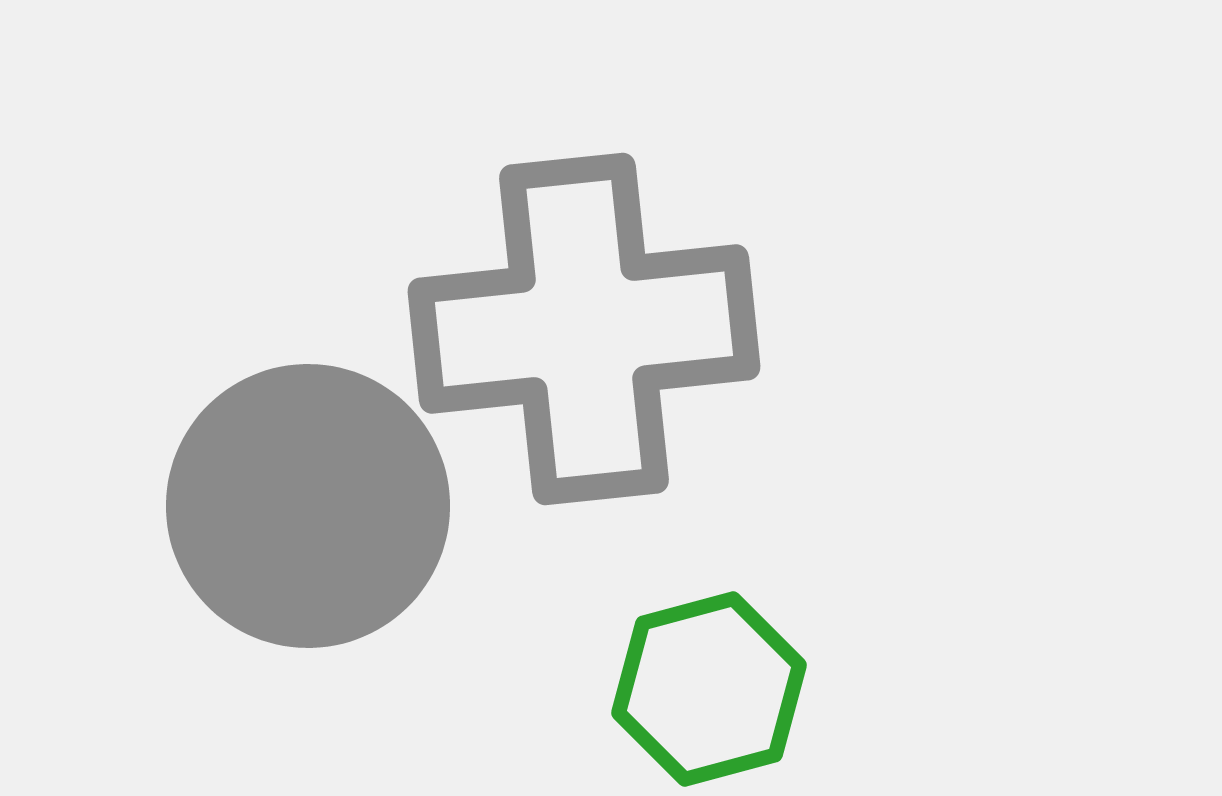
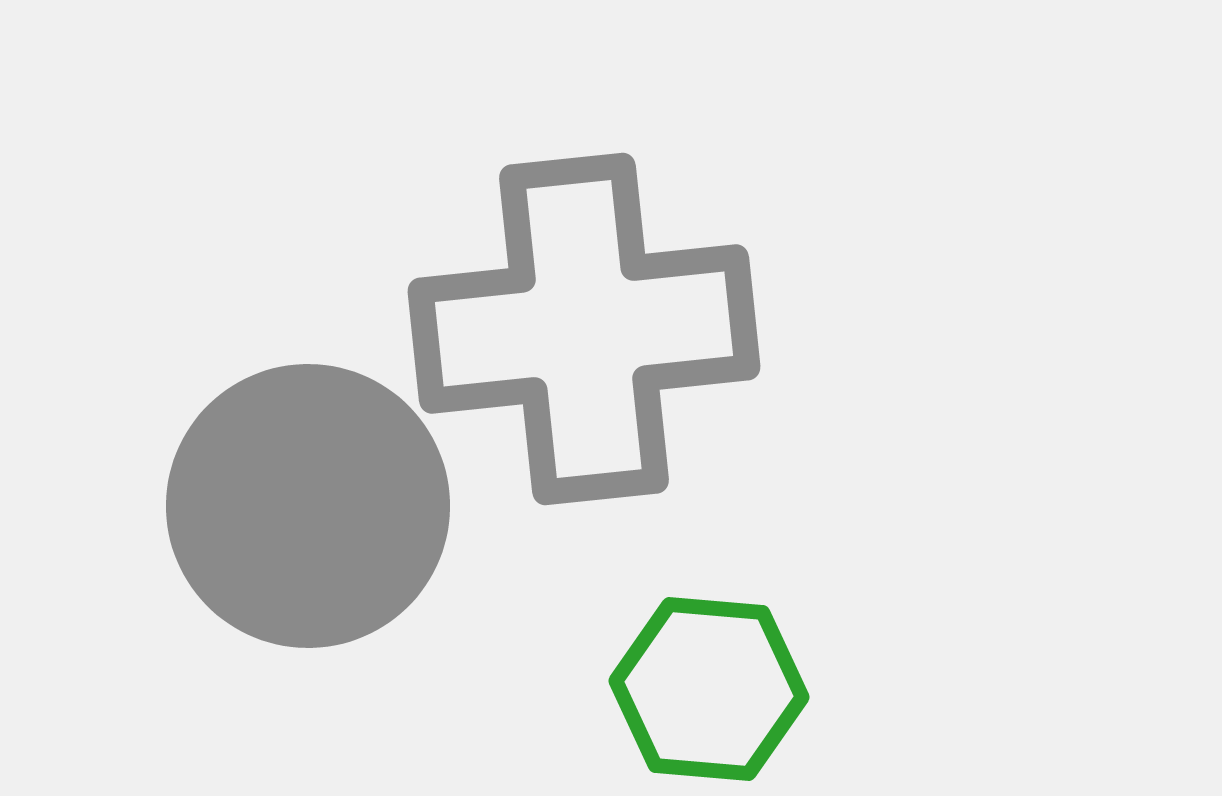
green hexagon: rotated 20 degrees clockwise
